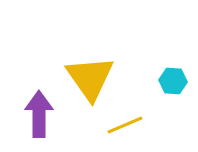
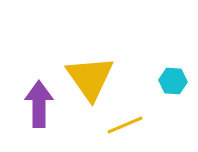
purple arrow: moved 10 px up
